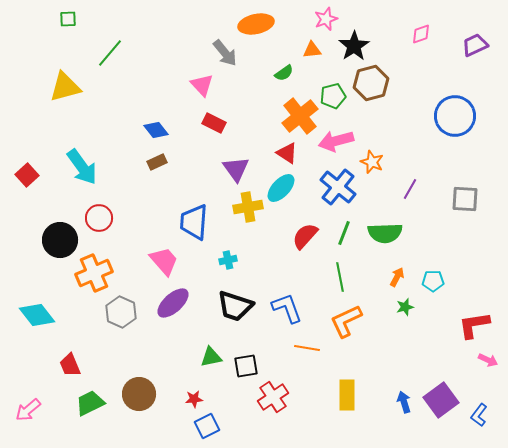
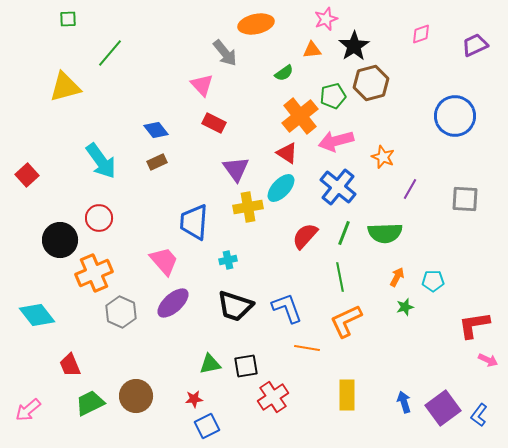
orange star at (372, 162): moved 11 px right, 5 px up
cyan arrow at (82, 167): moved 19 px right, 6 px up
green triangle at (211, 357): moved 1 px left, 7 px down
brown circle at (139, 394): moved 3 px left, 2 px down
purple square at (441, 400): moved 2 px right, 8 px down
